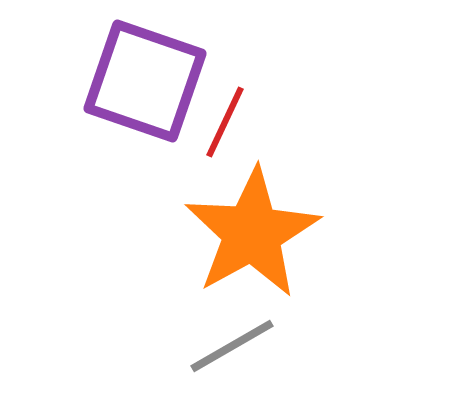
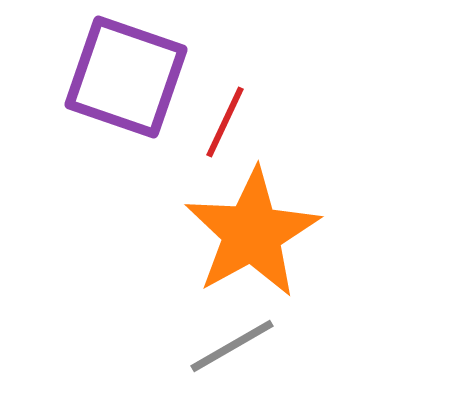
purple square: moved 19 px left, 4 px up
